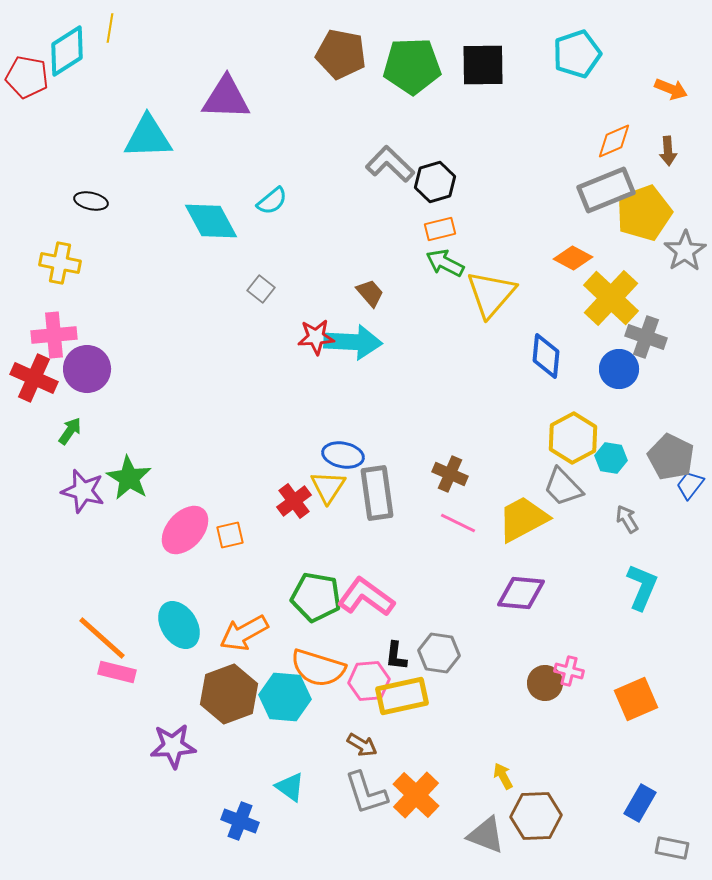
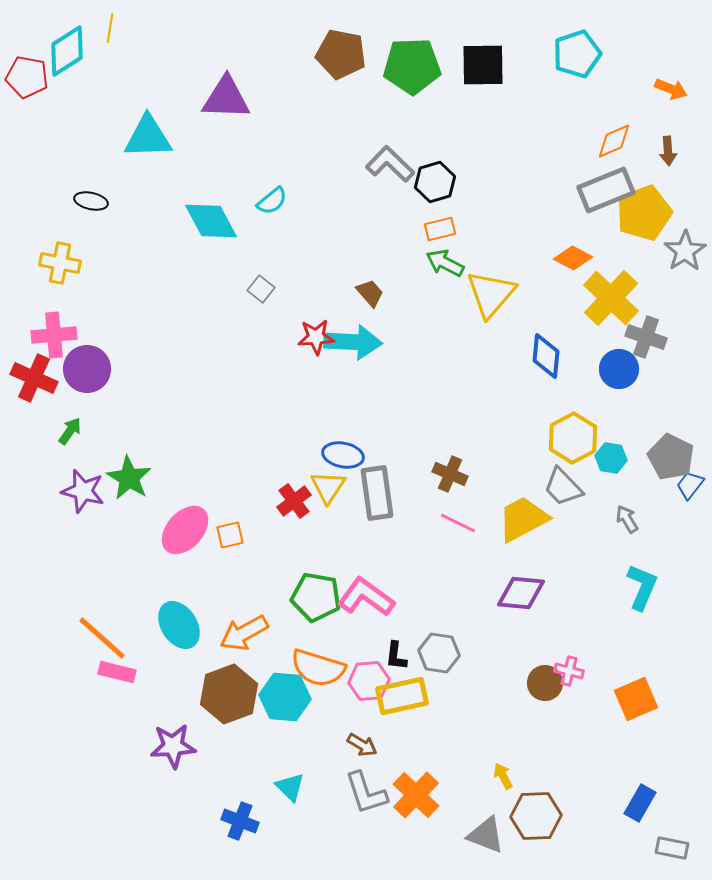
cyan triangle at (290, 787): rotated 8 degrees clockwise
